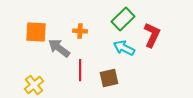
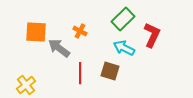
orange cross: rotated 24 degrees clockwise
red line: moved 3 px down
brown square: moved 1 px right, 7 px up; rotated 30 degrees clockwise
yellow cross: moved 8 px left
